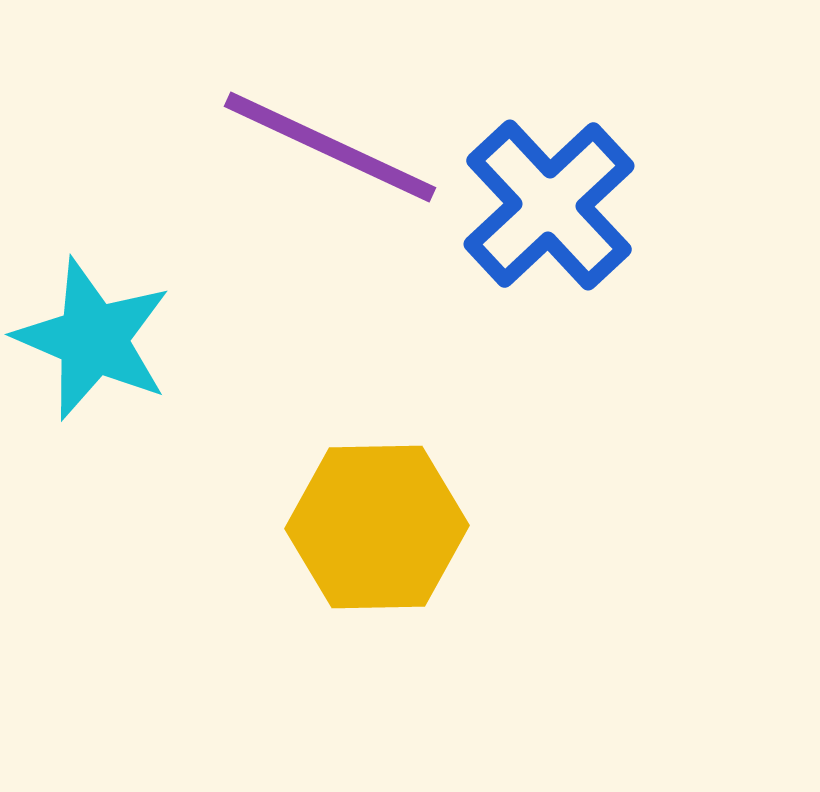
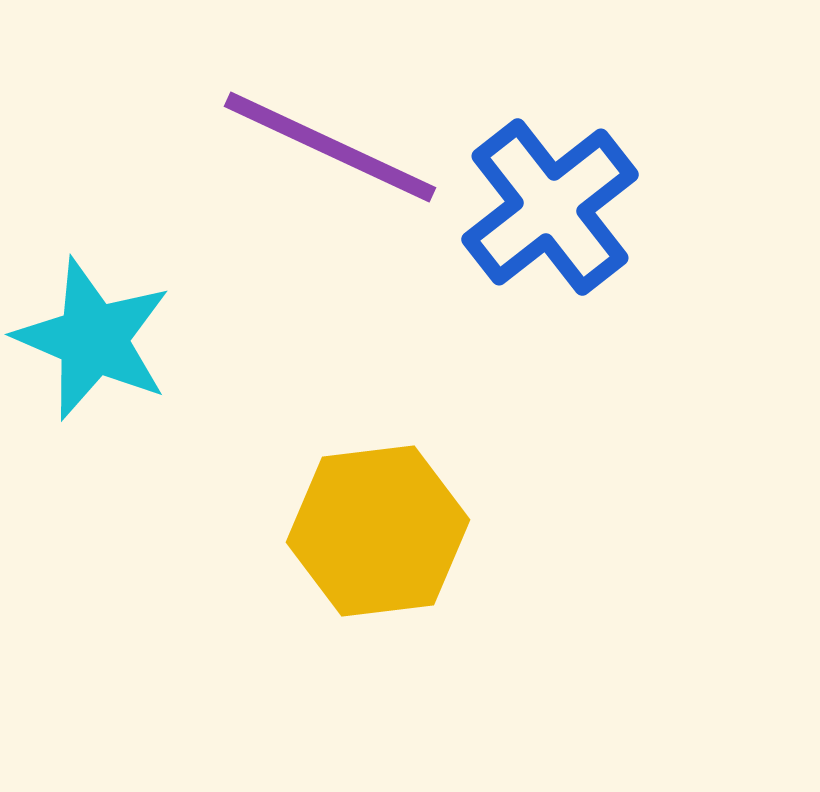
blue cross: moved 1 px right, 2 px down; rotated 5 degrees clockwise
yellow hexagon: moved 1 px right, 4 px down; rotated 6 degrees counterclockwise
